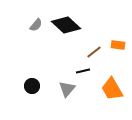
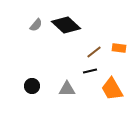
orange rectangle: moved 1 px right, 3 px down
black line: moved 7 px right
gray triangle: rotated 48 degrees clockwise
